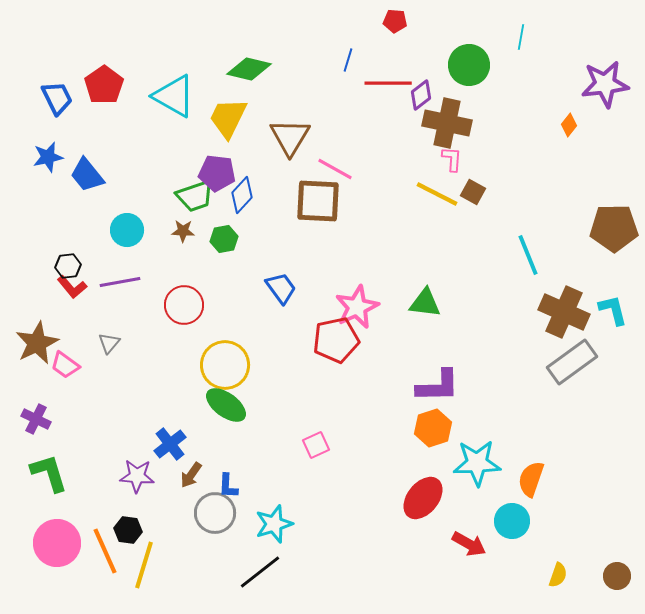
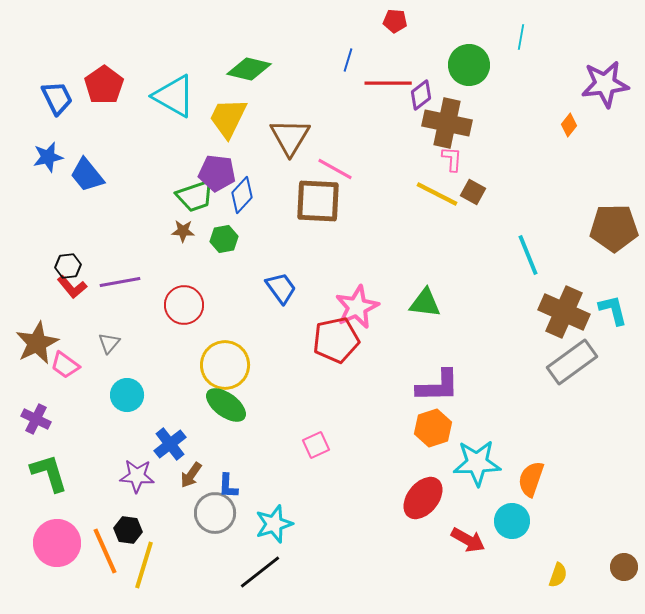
cyan circle at (127, 230): moved 165 px down
red arrow at (469, 544): moved 1 px left, 4 px up
brown circle at (617, 576): moved 7 px right, 9 px up
